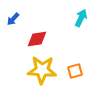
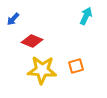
cyan arrow: moved 5 px right, 2 px up
red diamond: moved 5 px left, 2 px down; rotated 30 degrees clockwise
orange square: moved 1 px right, 5 px up
